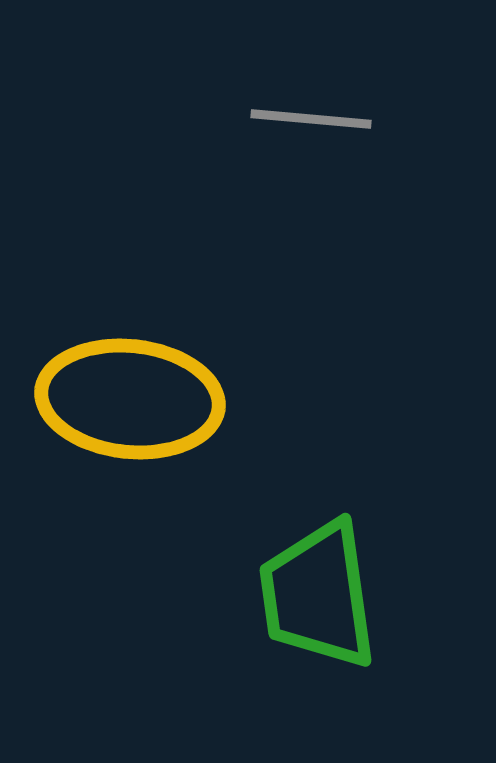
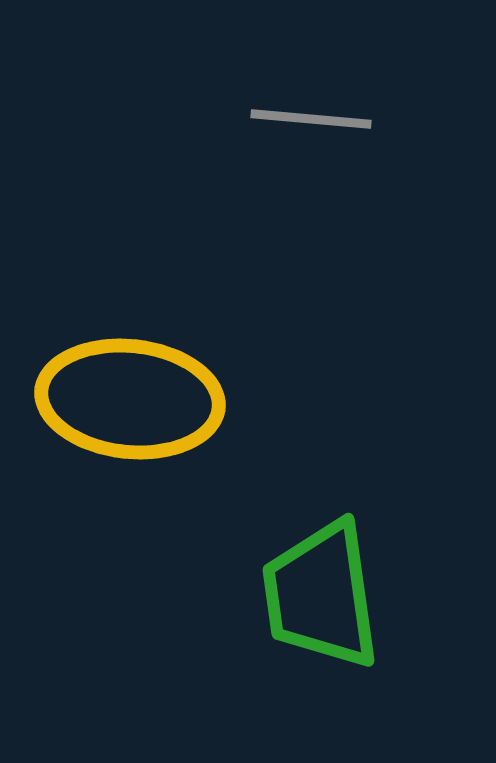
green trapezoid: moved 3 px right
